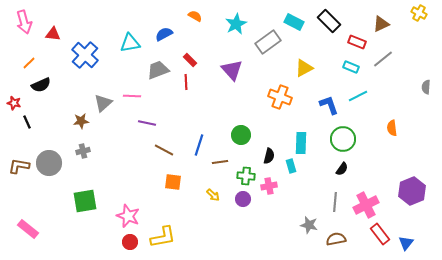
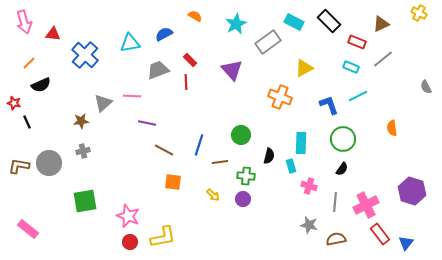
gray semicircle at (426, 87): rotated 32 degrees counterclockwise
pink cross at (269, 186): moved 40 px right; rotated 28 degrees clockwise
purple hexagon at (412, 191): rotated 20 degrees counterclockwise
